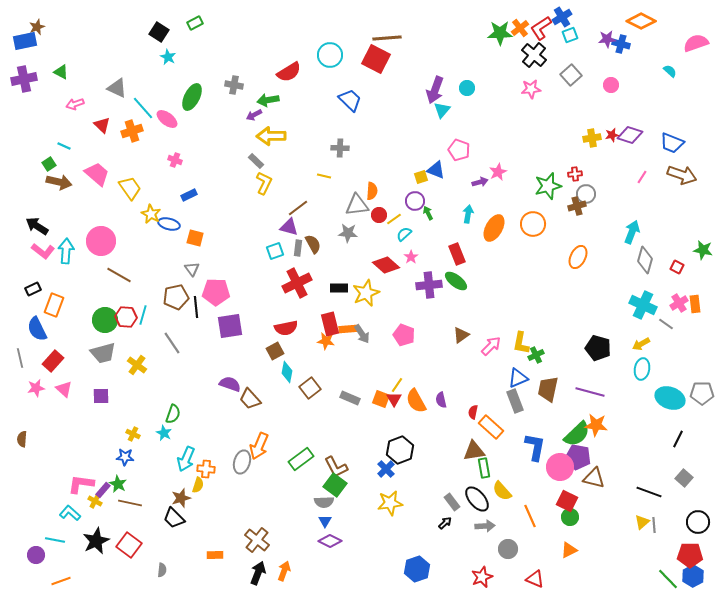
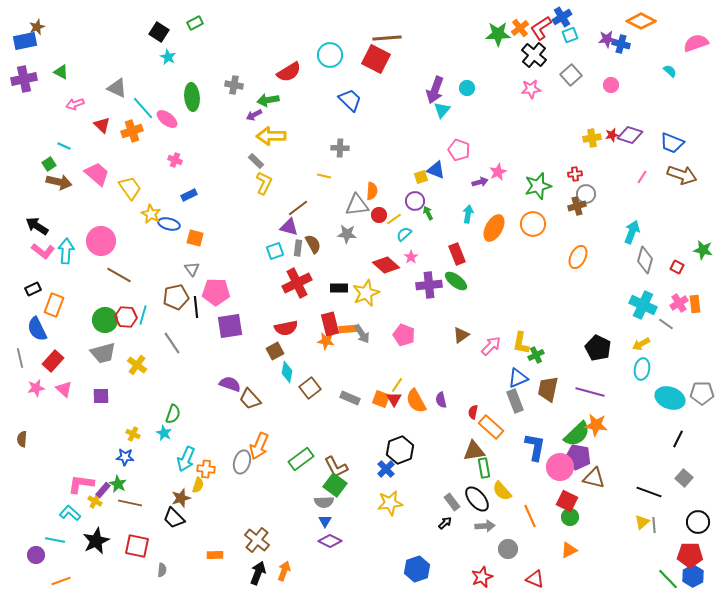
green star at (500, 33): moved 2 px left, 1 px down
green ellipse at (192, 97): rotated 32 degrees counterclockwise
green star at (548, 186): moved 10 px left
gray star at (348, 233): moved 1 px left, 1 px down
black pentagon at (598, 348): rotated 10 degrees clockwise
red square at (129, 545): moved 8 px right, 1 px down; rotated 25 degrees counterclockwise
